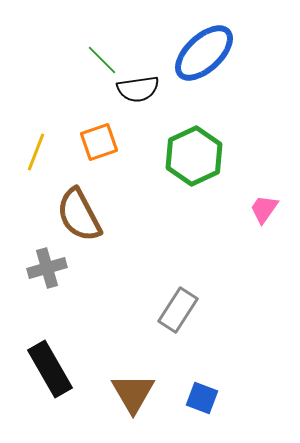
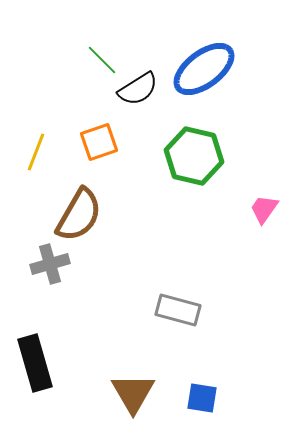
blue ellipse: moved 16 px down; rotated 6 degrees clockwise
black semicircle: rotated 24 degrees counterclockwise
green hexagon: rotated 22 degrees counterclockwise
brown semicircle: rotated 122 degrees counterclockwise
gray cross: moved 3 px right, 4 px up
gray rectangle: rotated 72 degrees clockwise
black rectangle: moved 15 px left, 6 px up; rotated 14 degrees clockwise
blue square: rotated 12 degrees counterclockwise
